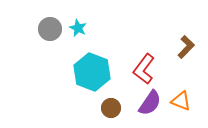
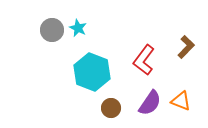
gray circle: moved 2 px right, 1 px down
red L-shape: moved 9 px up
